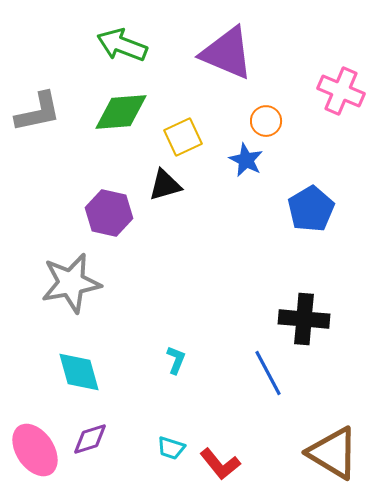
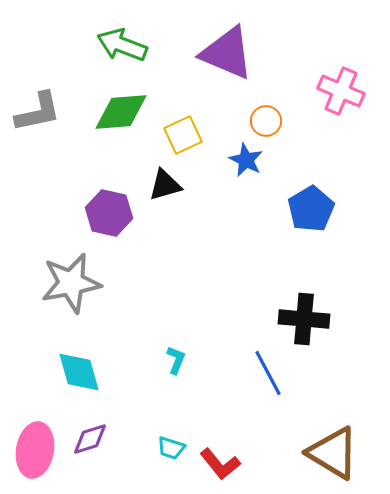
yellow square: moved 2 px up
pink ellipse: rotated 44 degrees clockwise
